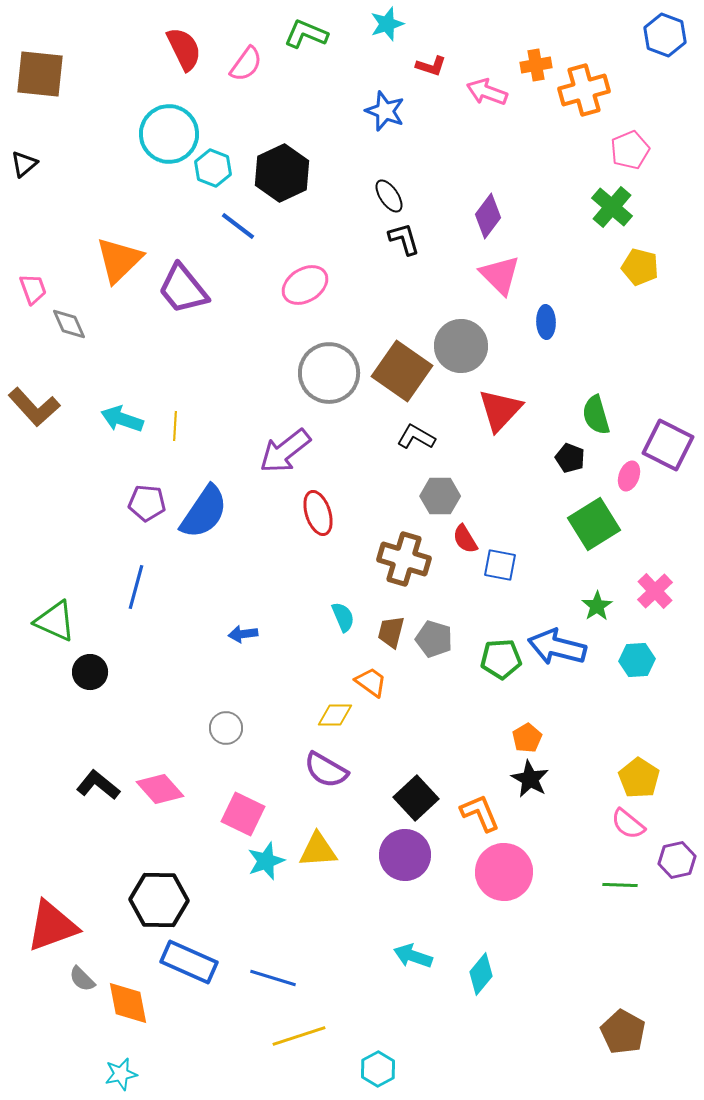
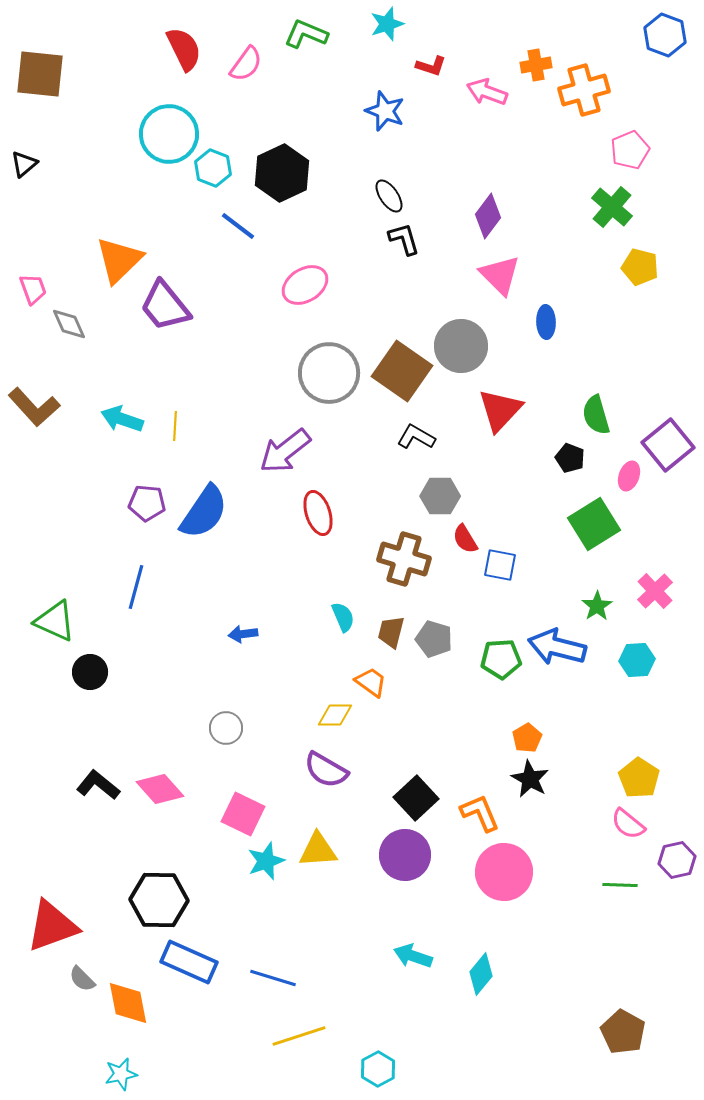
purple trapezoid at (183, 289): moved 18 px left, 17 px down
purple square at (668, 445): rotated 24 degrees clockwise
